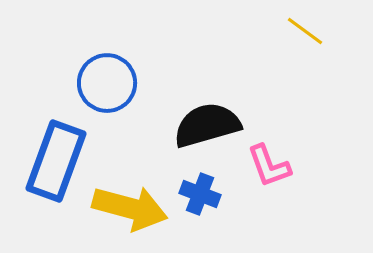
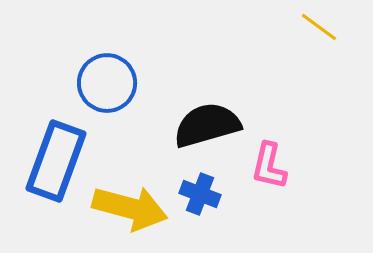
yellow line: moved 14 px right, 4 px up
pink L-shape: rotated 33 degrees clockwise
